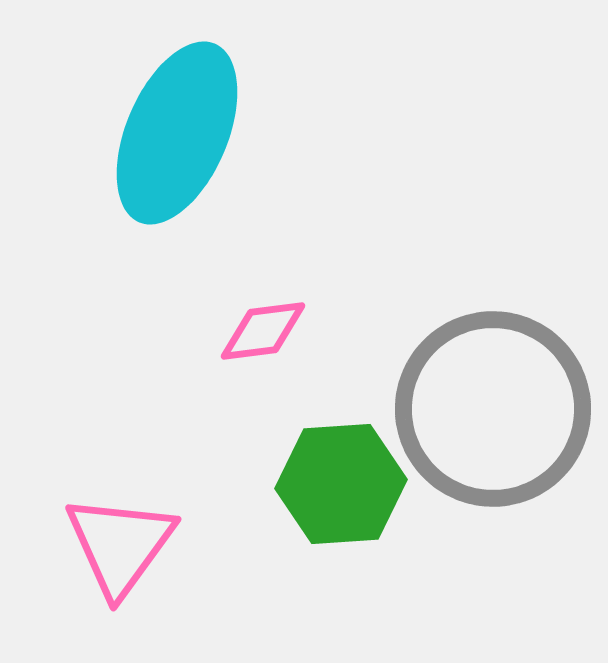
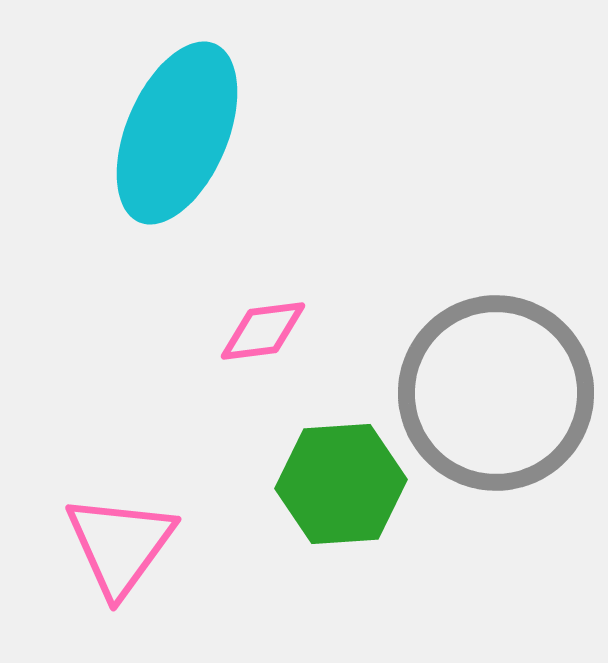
gray circle: moved 3 px right, 16 px up
